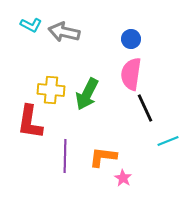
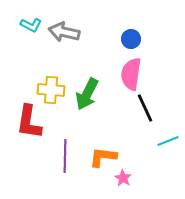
red L-shape: moved 1 px left
